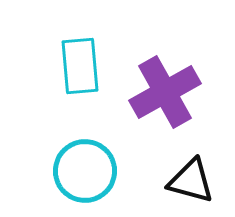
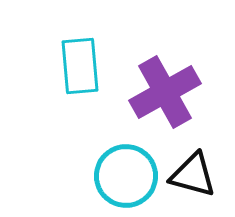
cyan circle: moved 41 px right, 5 px down
black triangle: moved 2 px right, 6 px up
